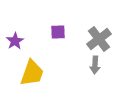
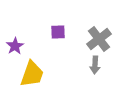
purple star: moved 5 px down
yellow trapezoid: moved 1 px down
